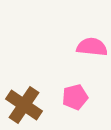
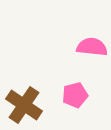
pink pentagon: moved 2 px up
